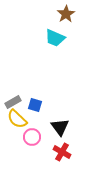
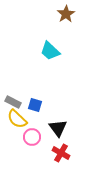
cyan trapezoid: moved 5 px left, 13 px down; rotated 20 degrees clockwise
gray rectangle: rotated 56 degrees clockwise
black triangle: moved 2 px left, 1 px down
red cross: moved 1 px left, 1 px down
